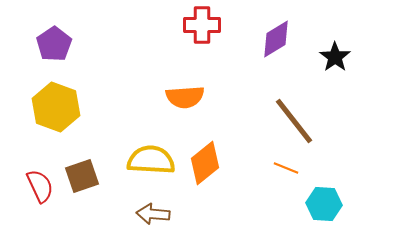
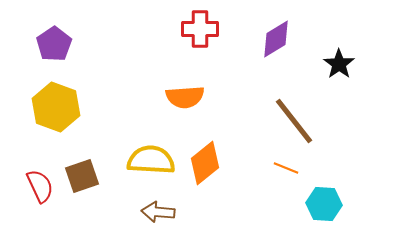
red cross: moved 2 px left, 4 px down
black star: moved 4 px right, 7 px down
brown arrow: moved 5 px right, 2 px up
